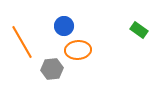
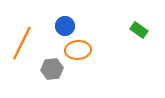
blue circle: moved 1 px right
orange line: moved 1 px down; rotated 56 degrees clockwise
